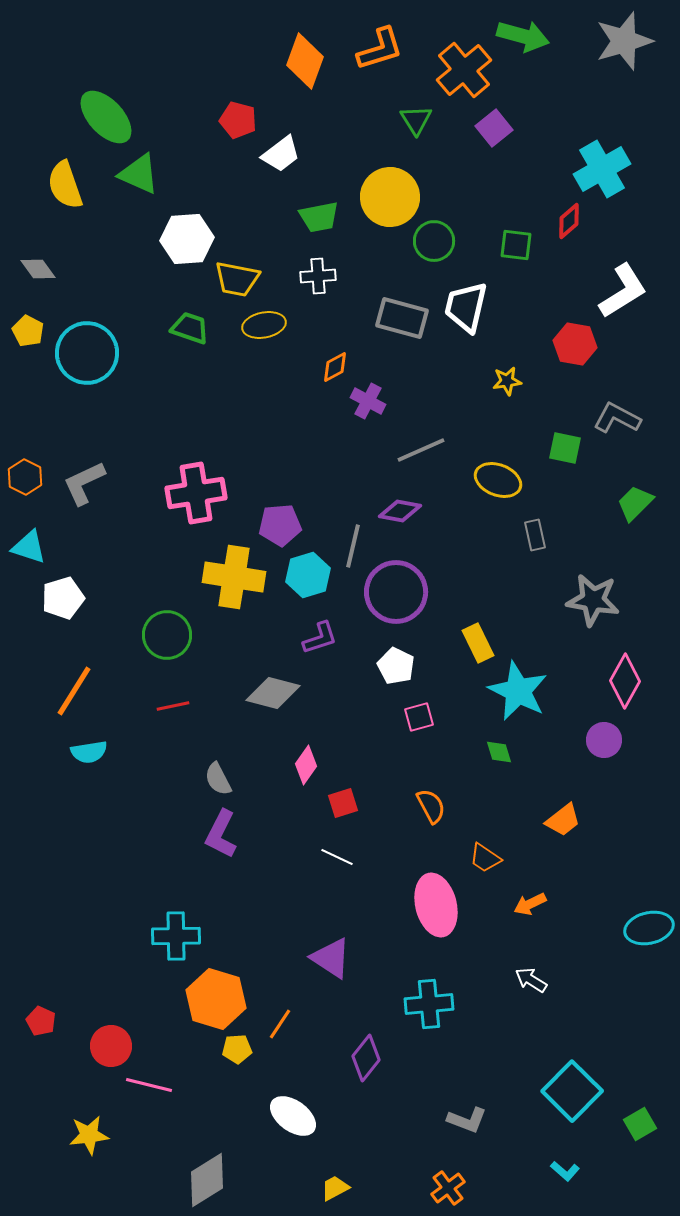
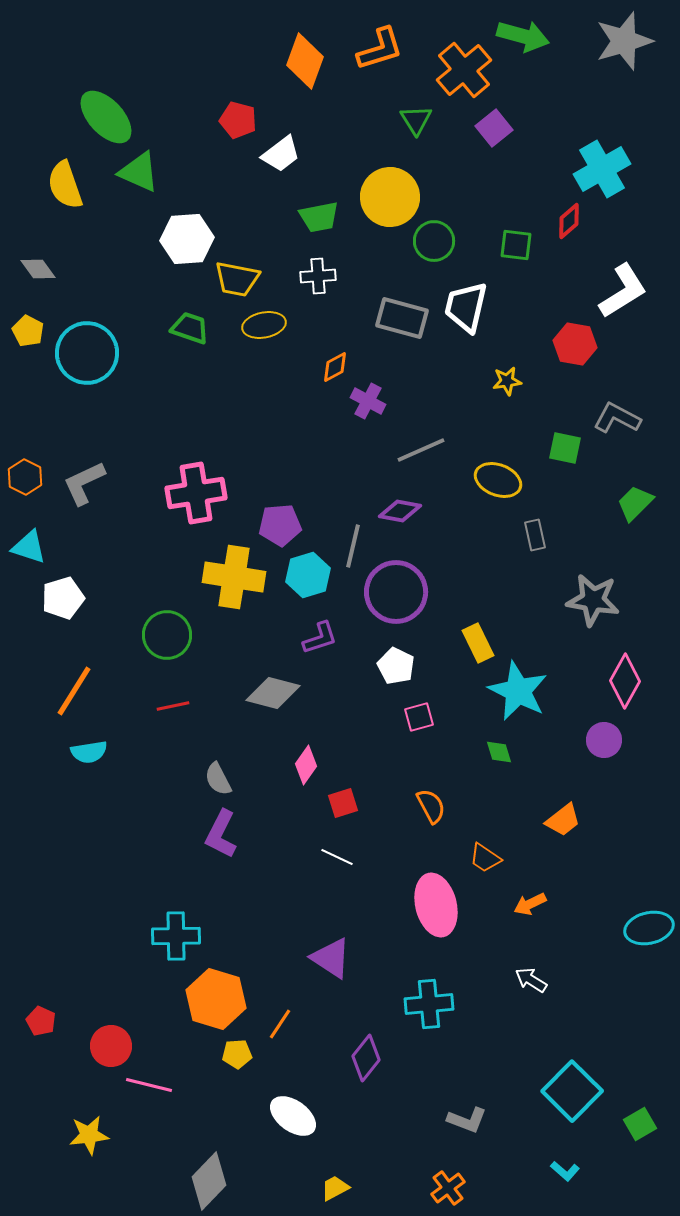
green triangle at (139, 174): moved 2 px up
yellow pentagon at (237, 1049): moved 5 px down
gray diamond at (207, 1180): moved 2 px right, 1 px down; rotated 14 degrees counterclockwise
